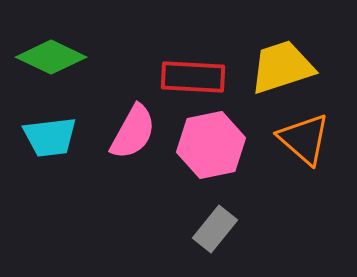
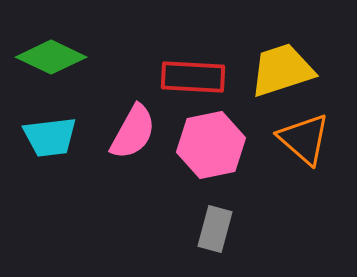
yellow trapezoid: moved 3 px down
gray rectangle: rotated 24 degrees counterclockwise
